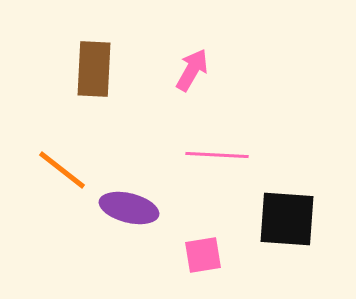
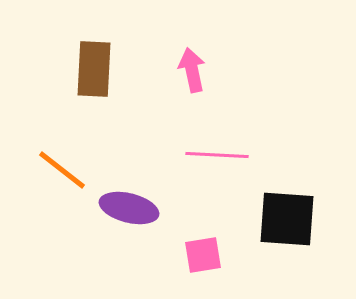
pink arrow: rotated 42 degrees counterclockwise
